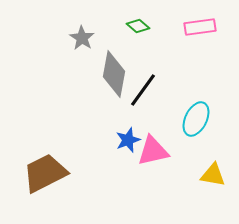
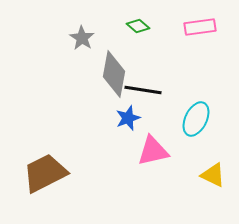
black line: rotated 63 degrees clockwise
blue star: moved 22 px up
yellow triangle: rotated 16 degrees clockwise
